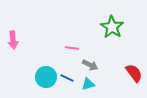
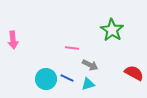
green star: moved 3 px down
red semicircle: rotated 24 degrees counterclockwise
cyan circle: moved 2 px down
